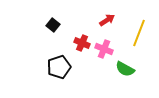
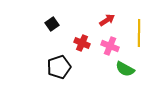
black square: moved 1 px left, 1 px up; rotated 16 degrees clockwise
yellow line: rotated 20 degrees counterclockwise
pink cross: moved 6 px right, 3 px up
